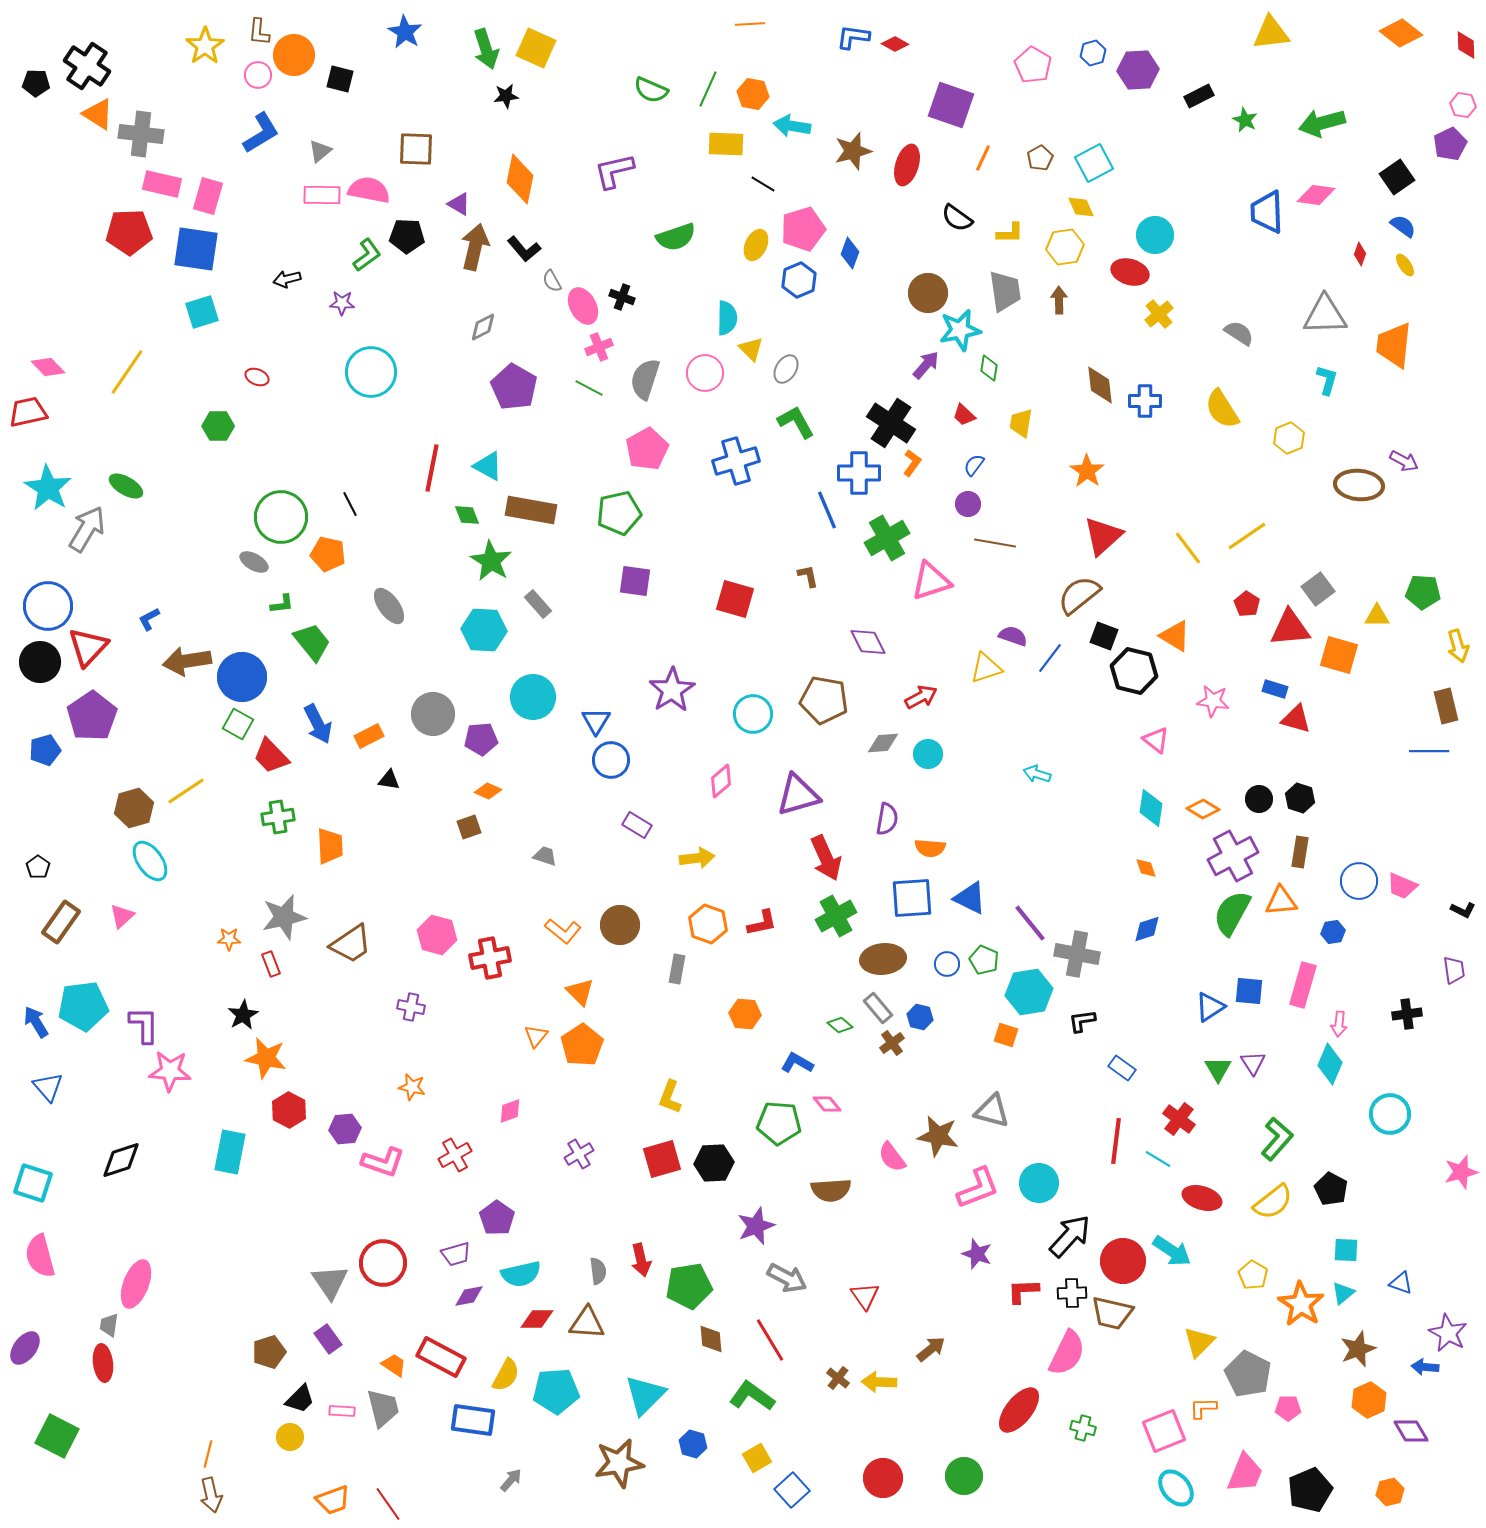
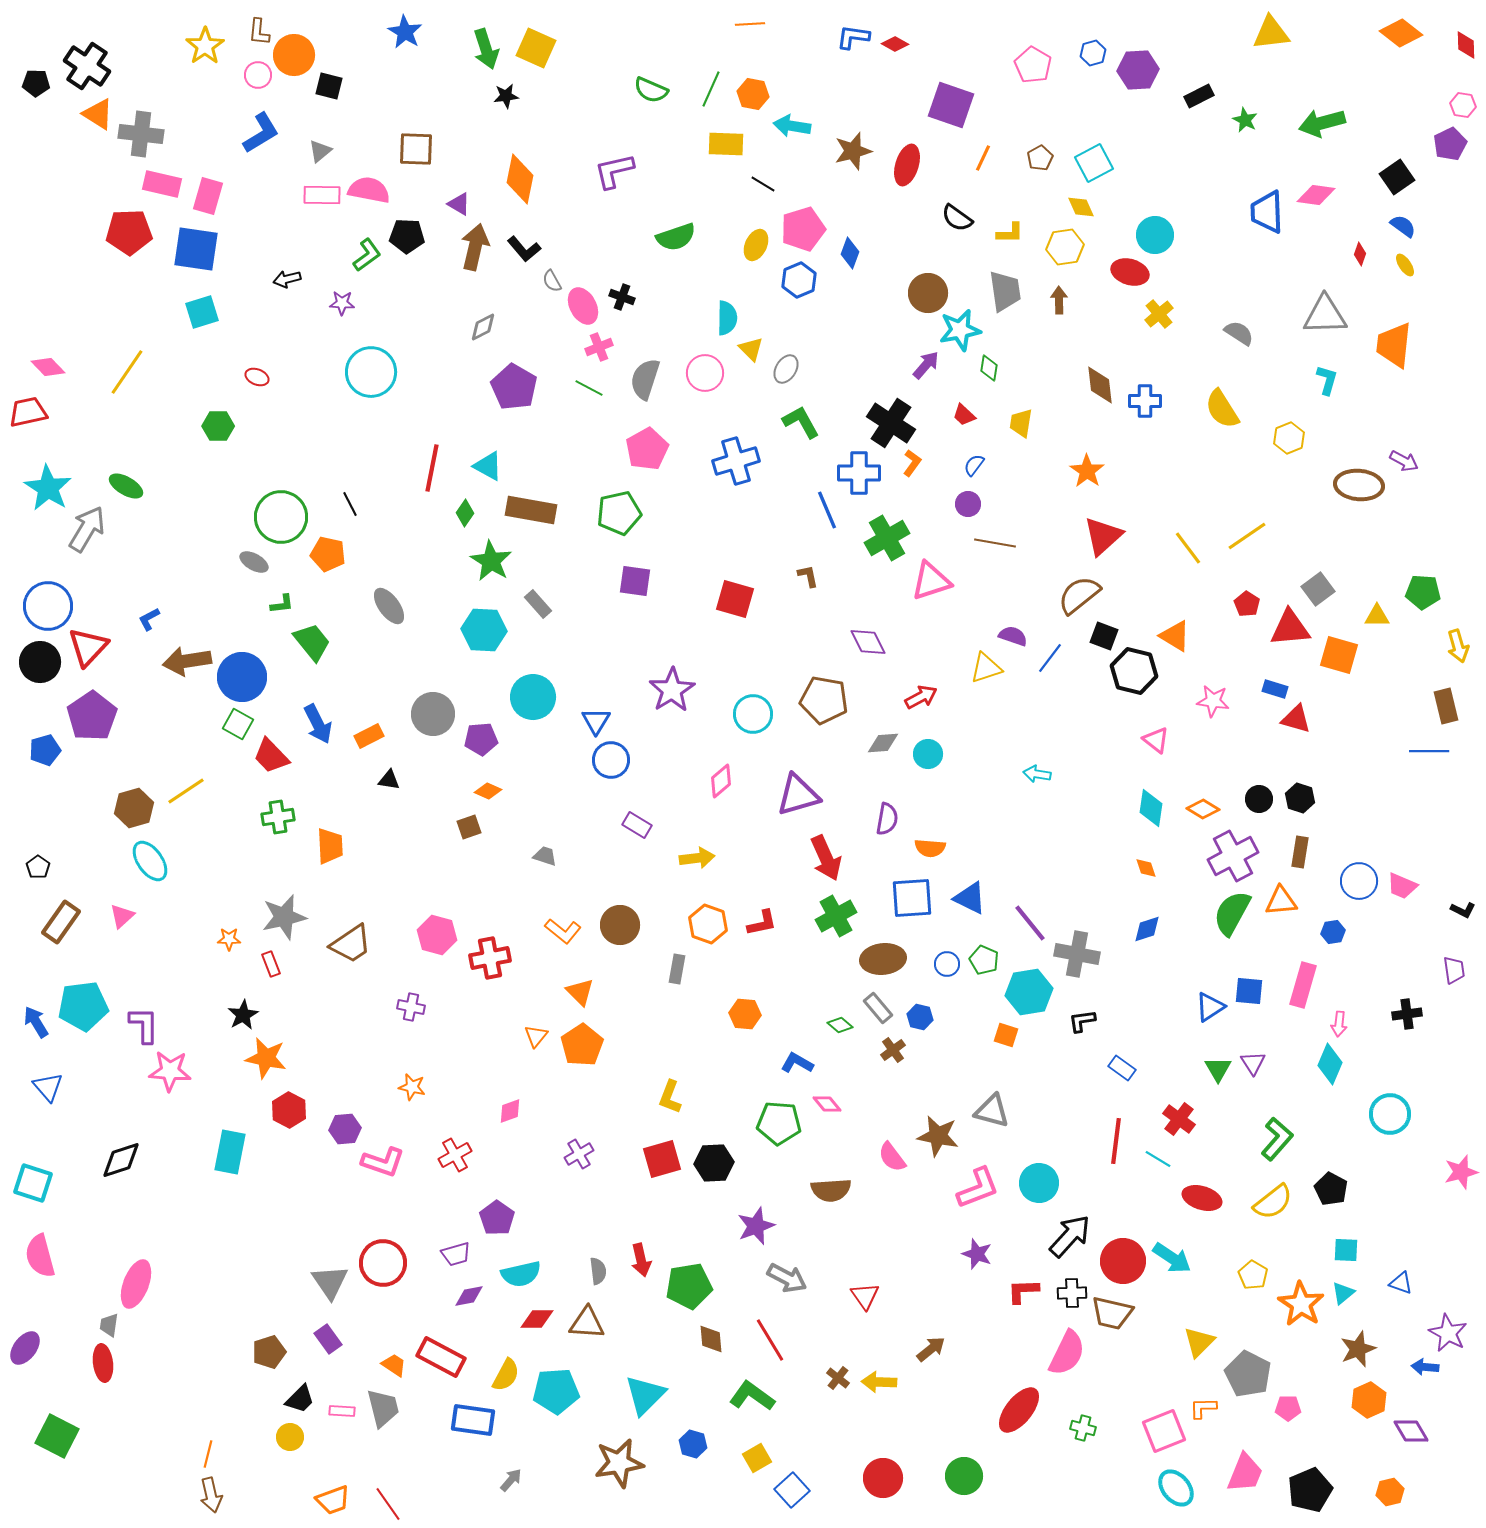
black square at (340, 79): moved 11 px left, 7 px down
green line at (708, 89): moved 3 px right
green L-shape at (796, 422): moved 5 px right
green diamond at (467, 515): moved 2 px left, 2 px up; rotated 56 degrees clockwise
cyan arrow at (1037, 774): rotated 8 degrees counterclockwise
brown cross at (892, 1043): moved 1 px right, 7 px down
cyan arrow at (1172, 1251): moved 7 px down
